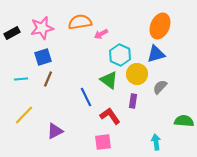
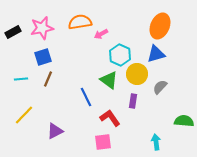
black rectangle: moved 1 px right, 1 px up
red L-shape: moved 2 px down
